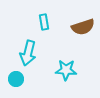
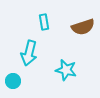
cyan arrow: moved 1 px right
cyan star: rotated 10 degrees clockwise
cyan circle: moved 3 px left, 2 px down
